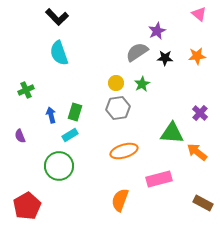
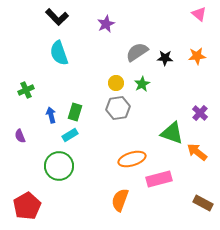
purple star: moved 51 px left, 7 px up
green triangle: rotated 15 degrees clockwise
orange ellipse: moved 8 px right, 8 px down
